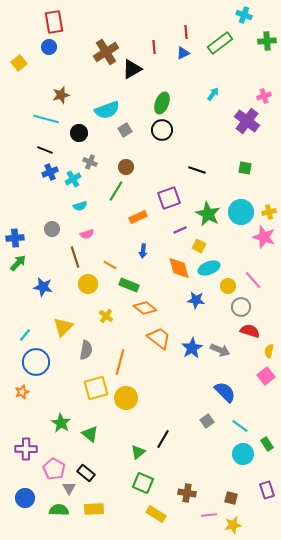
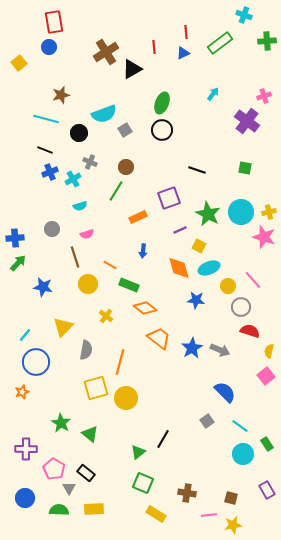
cyan semicircle at (107, 110): moved 3 px left, 4 px down
purple rectangle at (267, 490): rotated 12 degrees counterclockwise
